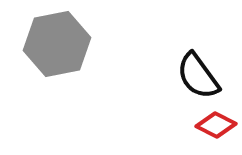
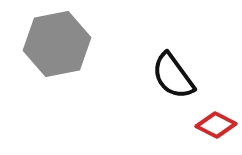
black semicircle: moved 25 px left
